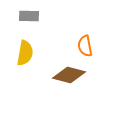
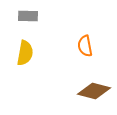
gray rectangle: moved 1 px left
brown diamond: moved 25 px right, 16 px down
